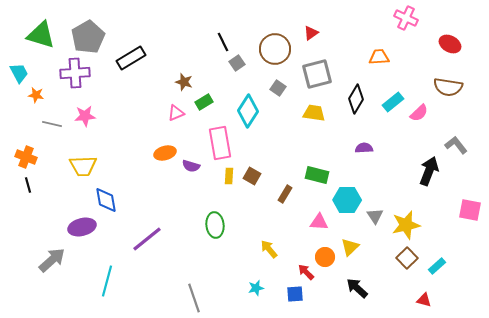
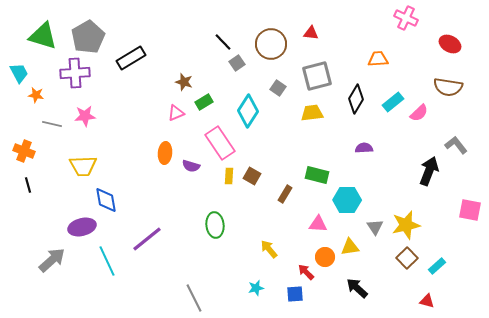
red triangle at (311, 33): rotated 42 degrees clockwise
green triangle at (41, 35): moved 2 px right, 1 px down
black line at (223, 42): rotated 18 degrees counterclockwise
brown circle at (275, 49): moved 4 px left, 5 px up
orange trapezoid at (379, 57): moved 1 px left, 2 px down
gray square at (317, 74): moved 2 px down
yellow trapezoid at (314, 113): moved 2 px left; rotated 15 degrees counterclockwise
pink rectangle at (220, 143): rotated 24 degrees counterclockwise
orange ellipse at (165, 153): rotated 70 degrees counterclockwise
orange cross at (26, 157): moved 2 px left, 6 px up
gray triangle at (375, 216): moved 11 px down
pink triangle at (319, 222): moved 1 px left, 2 px down
yellow triangle at (350, 247): rotated 36 degrees clockwise
cyan line at (107, 281): moved 20 px up; rotated 40 degrees counterclockwise
gray line at (194, 298): rotated 8 degrees counterclockwise
red triangle at (424, 300): moved 3 px right, 1 px down
